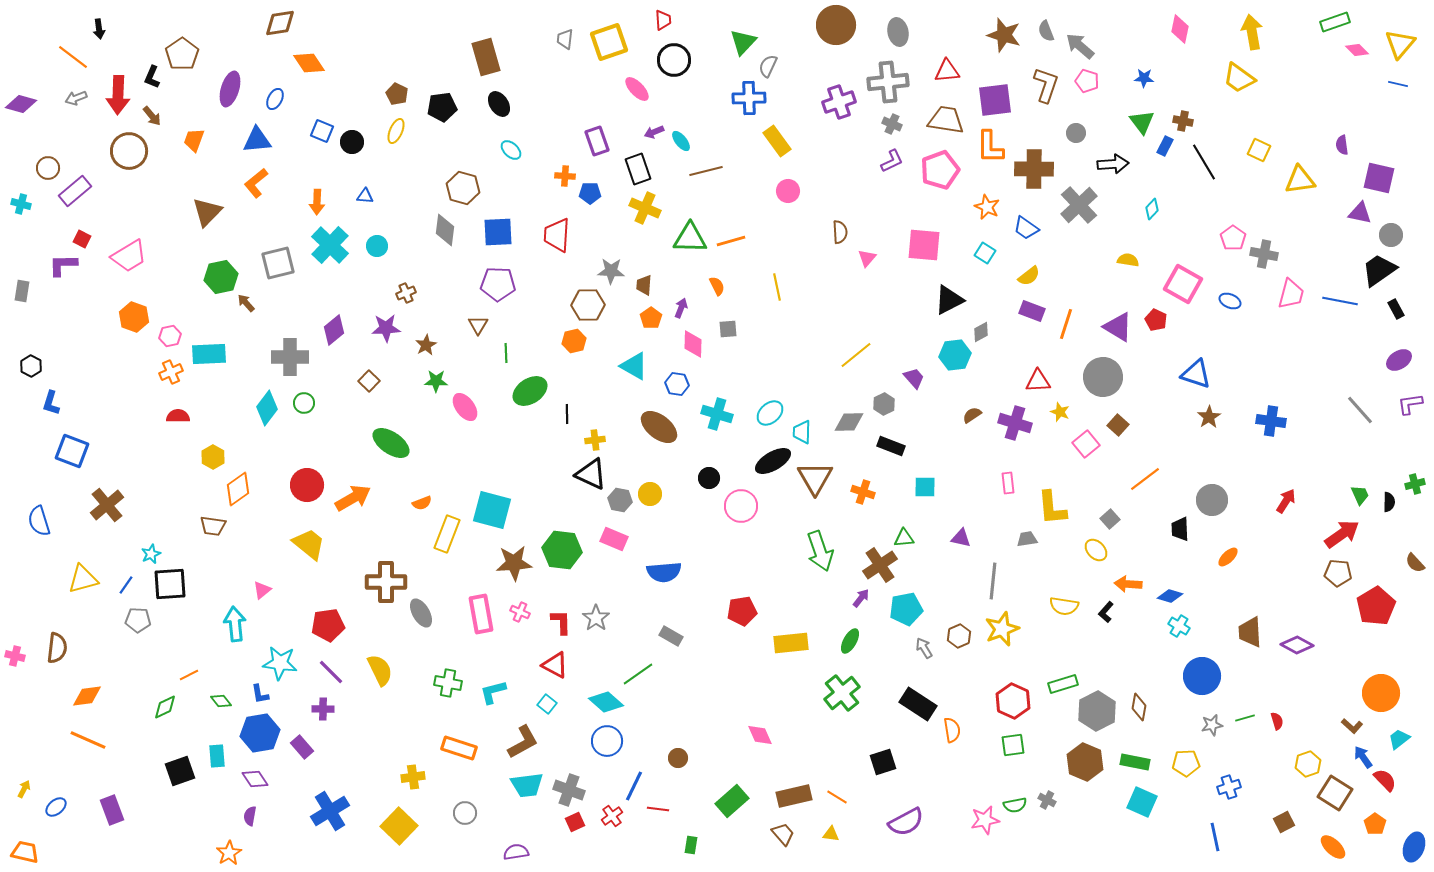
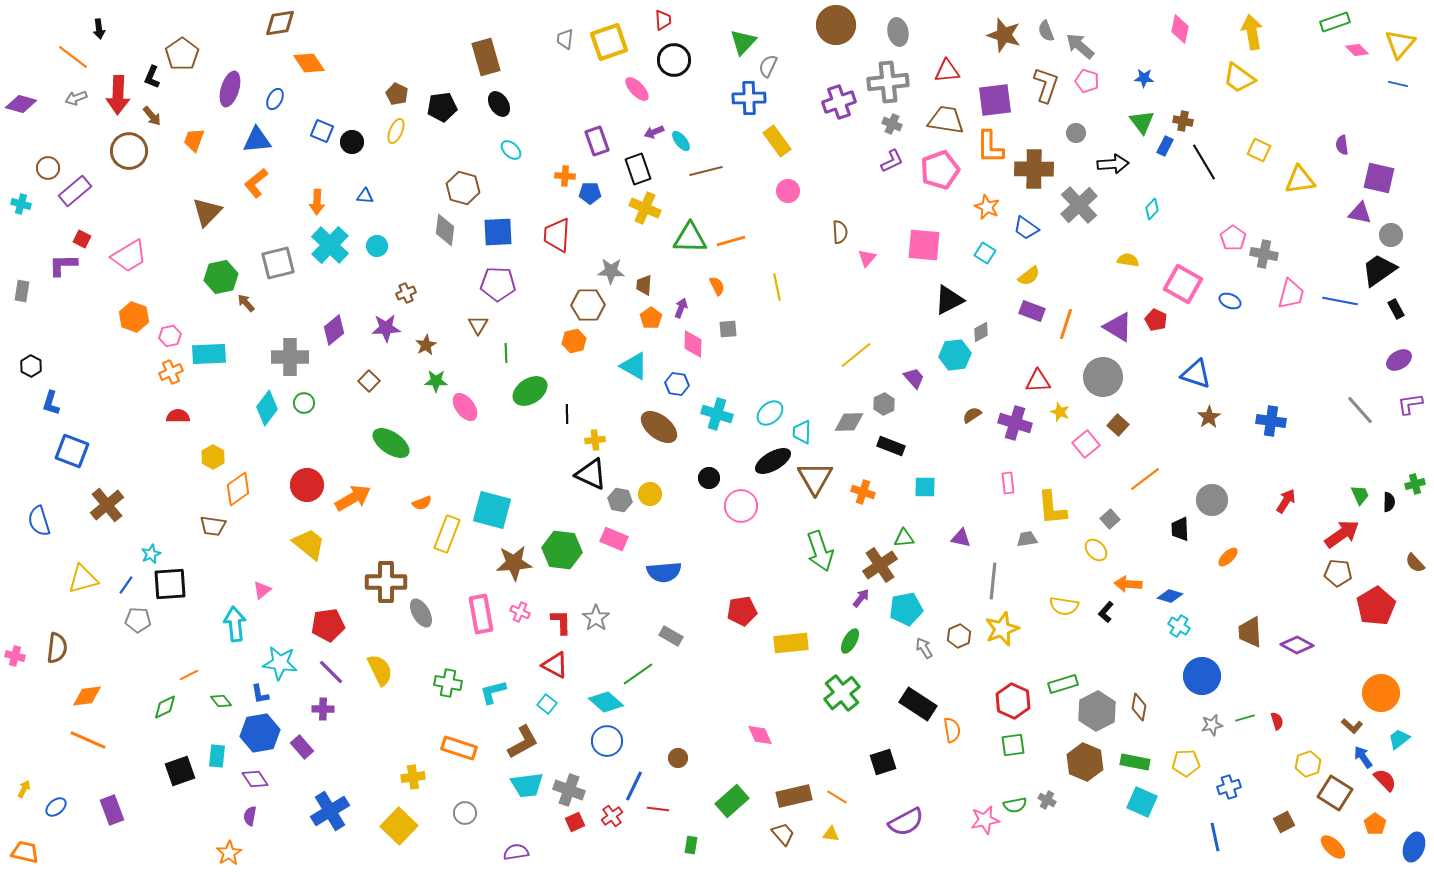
cyan rectangle at (217, 756): rotated 10 degrees clockwise
